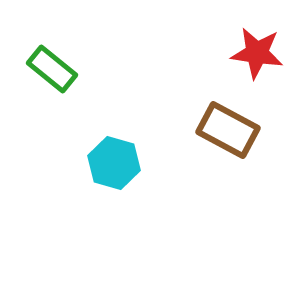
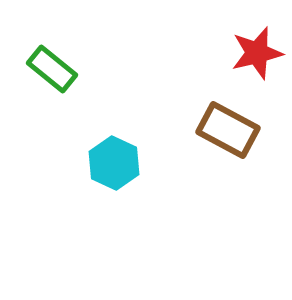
red star: rotated 22 degrees counterclockwise
cyan hexagon: rotated 9 degrees clockwise
